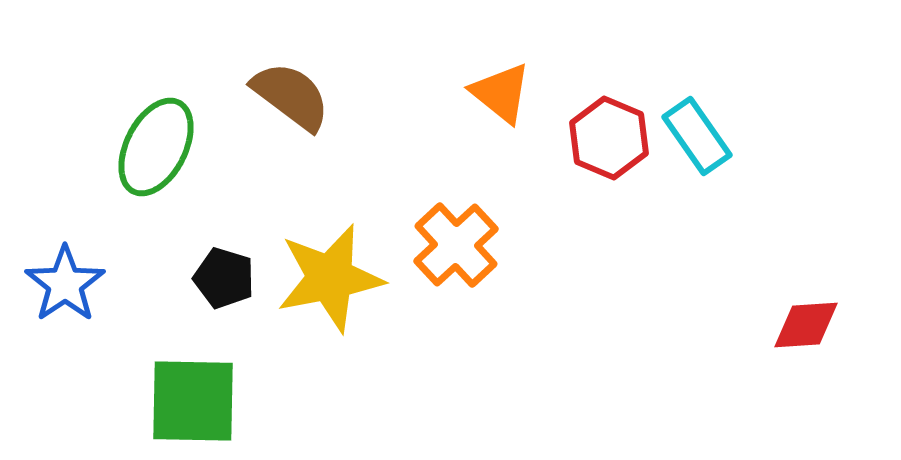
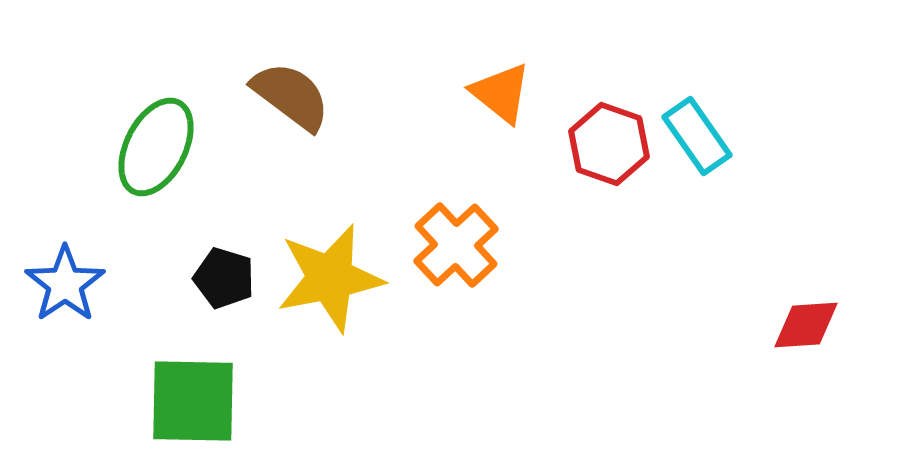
red hexagon: moved 6 px down; rotated 4 degrees counterclockwise
